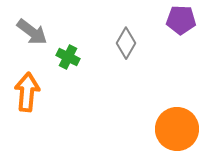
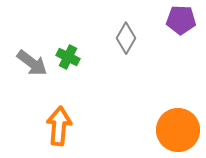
gray arrow: moved 31 px down
gray diamond: moved 5 px up
orange arrow: moved 32 px right, 34 px down
orange circle: moved 1 px right, 1 px down
